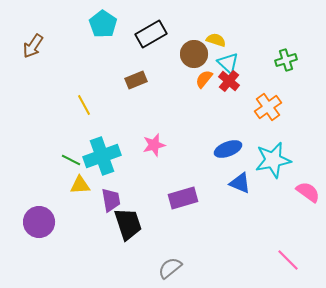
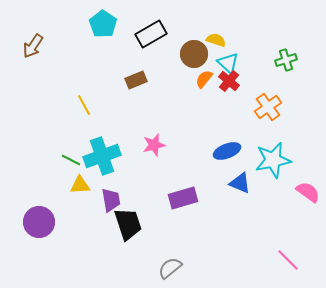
blue ellipse: moved 1 px left, 2 px down
